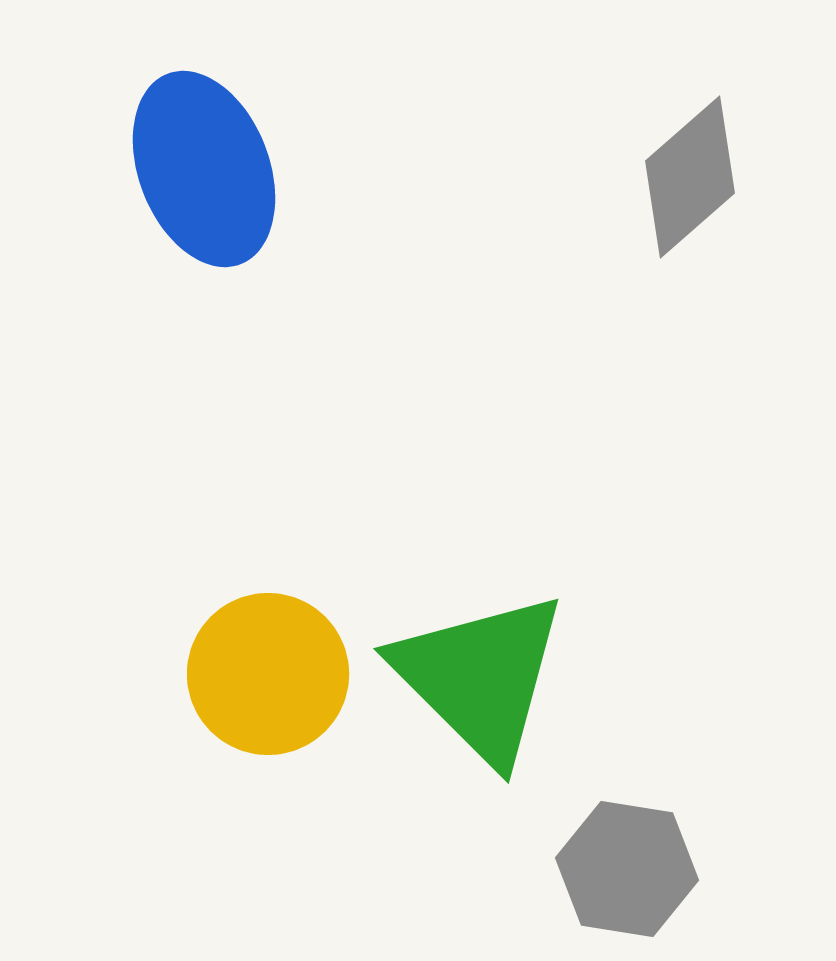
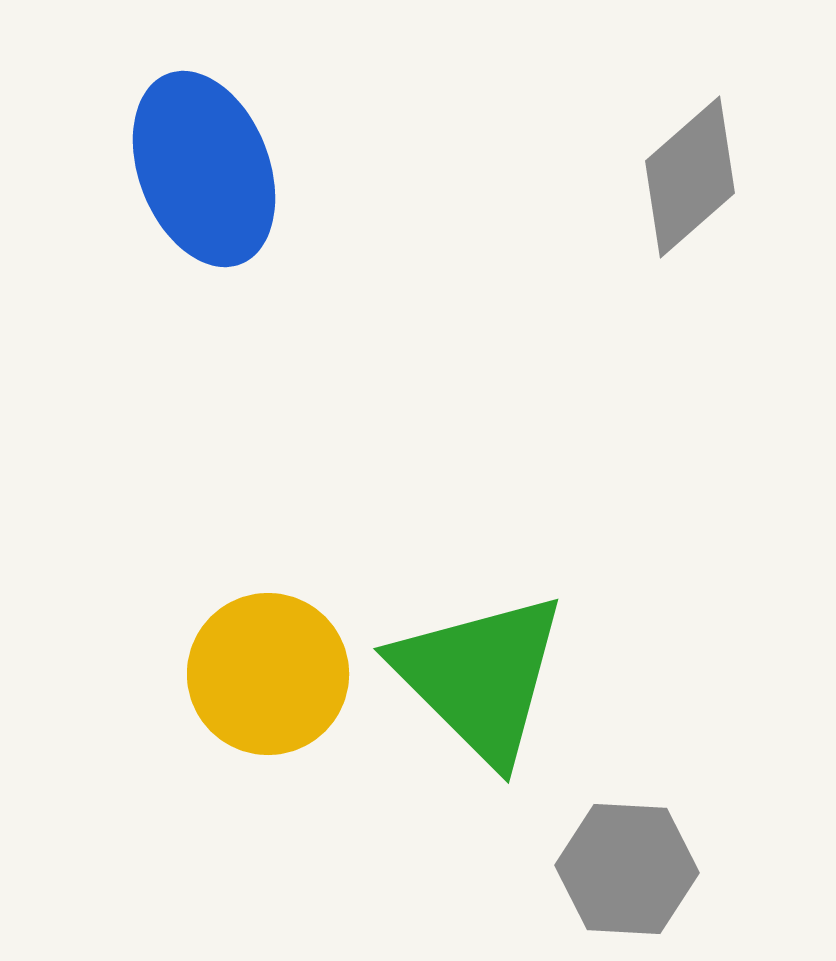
gray hexagon: rotated 6 degrees counterclockwise
